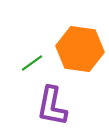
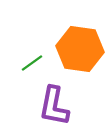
purple L-shape: moved 2 px right
